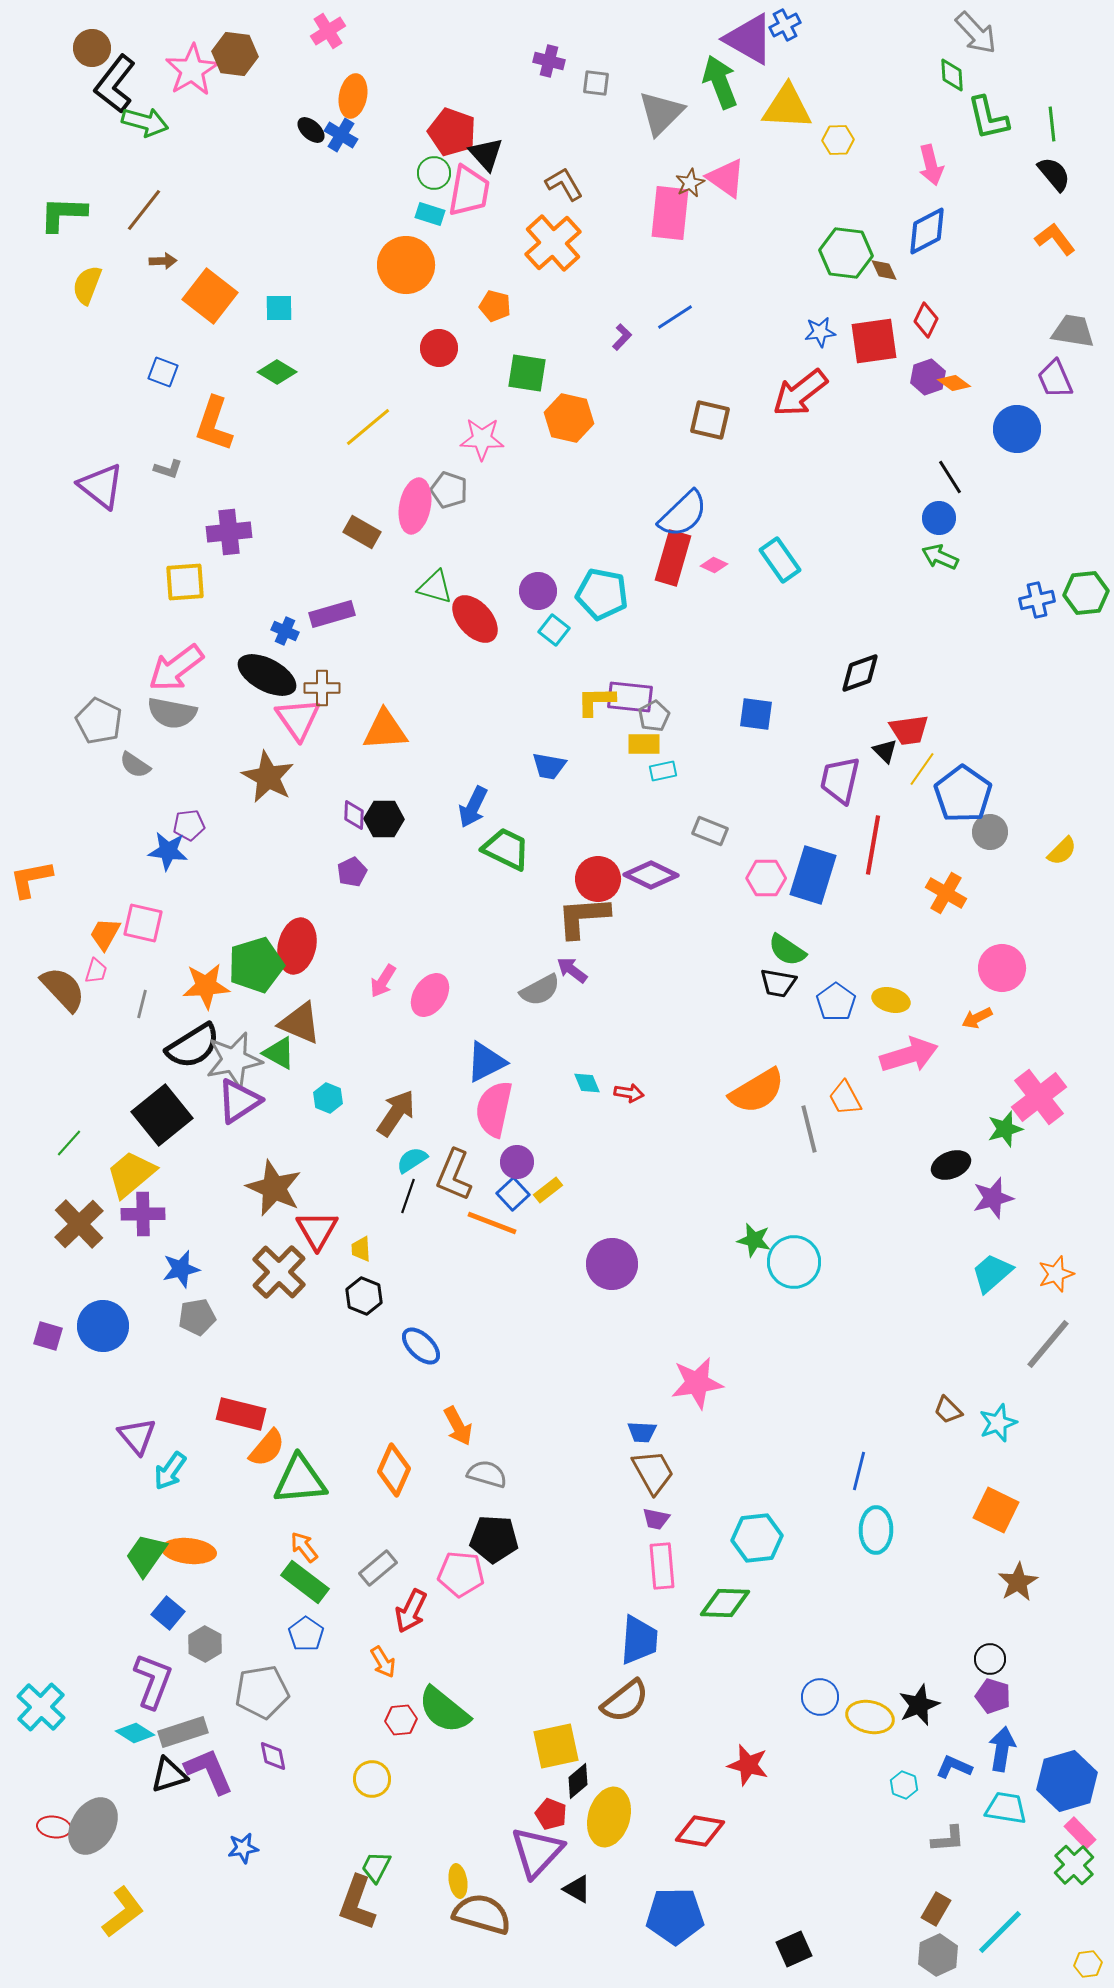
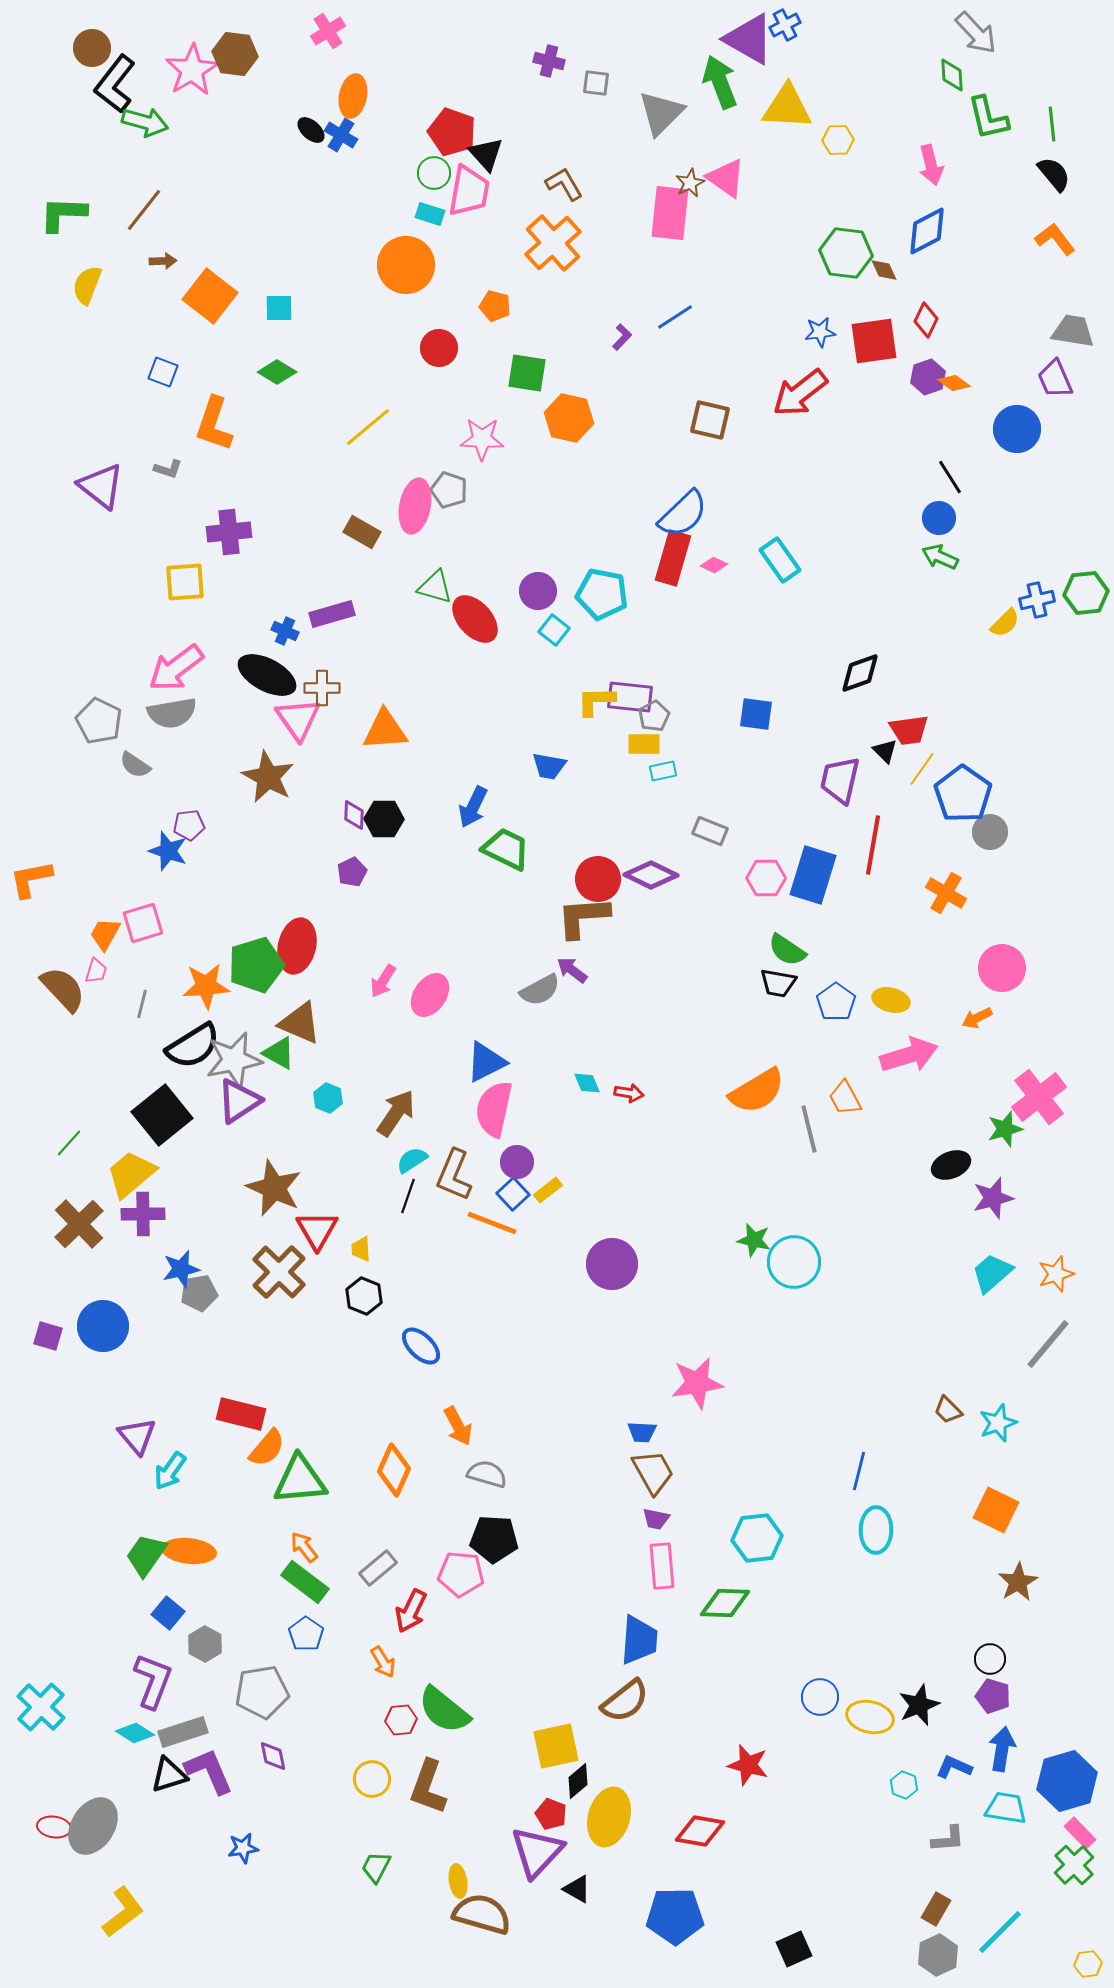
gray semicircle at (172, 713): rotated 21 degrees counterclockwise
blue star at (168, 851): rotated 12 degrees clockwise
yellow semicircle at (1062, 851): moved 57 px left, 228 px up
pink square at (143, 923): rotated 30 degrees counterclockwise
gray pentagon at (197, 1317): moved 2 px right, 24 px up
brown L-shape at (357, 1903): moved 71 px right, 116 px up
